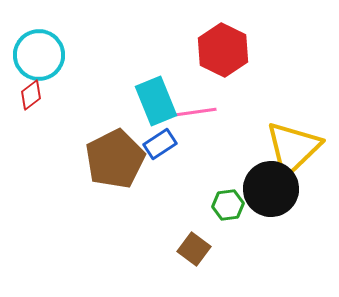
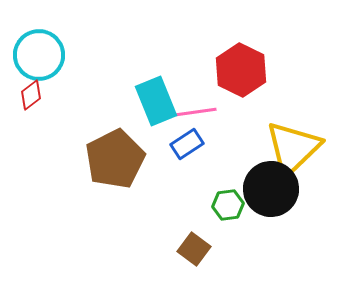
red hexagon: moved 18 px right, 20 px down
blue rectangle: moved 27 px right
